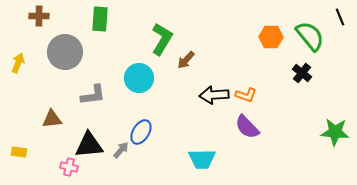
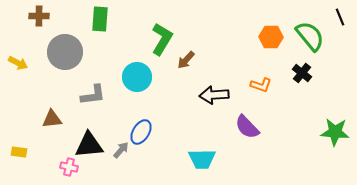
yellow arrow: rotated 96 degrees clockwise
cyan circle: moved 2 px left, 1 px up
orange L-shape: moved 15 px right, 10 px up
